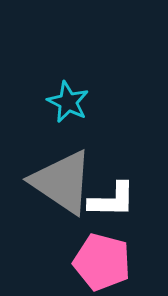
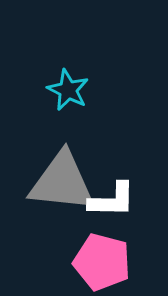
cyan star: moved 12 px up
gray triangle: rotated 28 degrees counterclockwise
